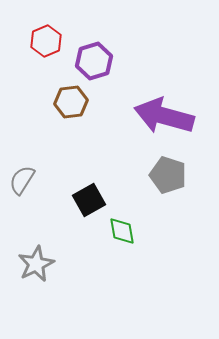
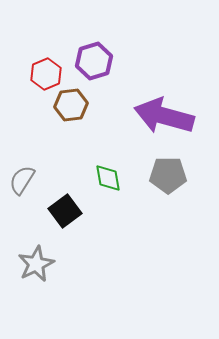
red hexagon: moved 33 px down
brown hexagon: moved 3 px down
gray pentagon: rotated 18 degrees counterclockwise
black square: moved 24 px left, 11 px down; rotated 8 degrees counterclockwise
green diamond: moved 14 px left, 53 px up
